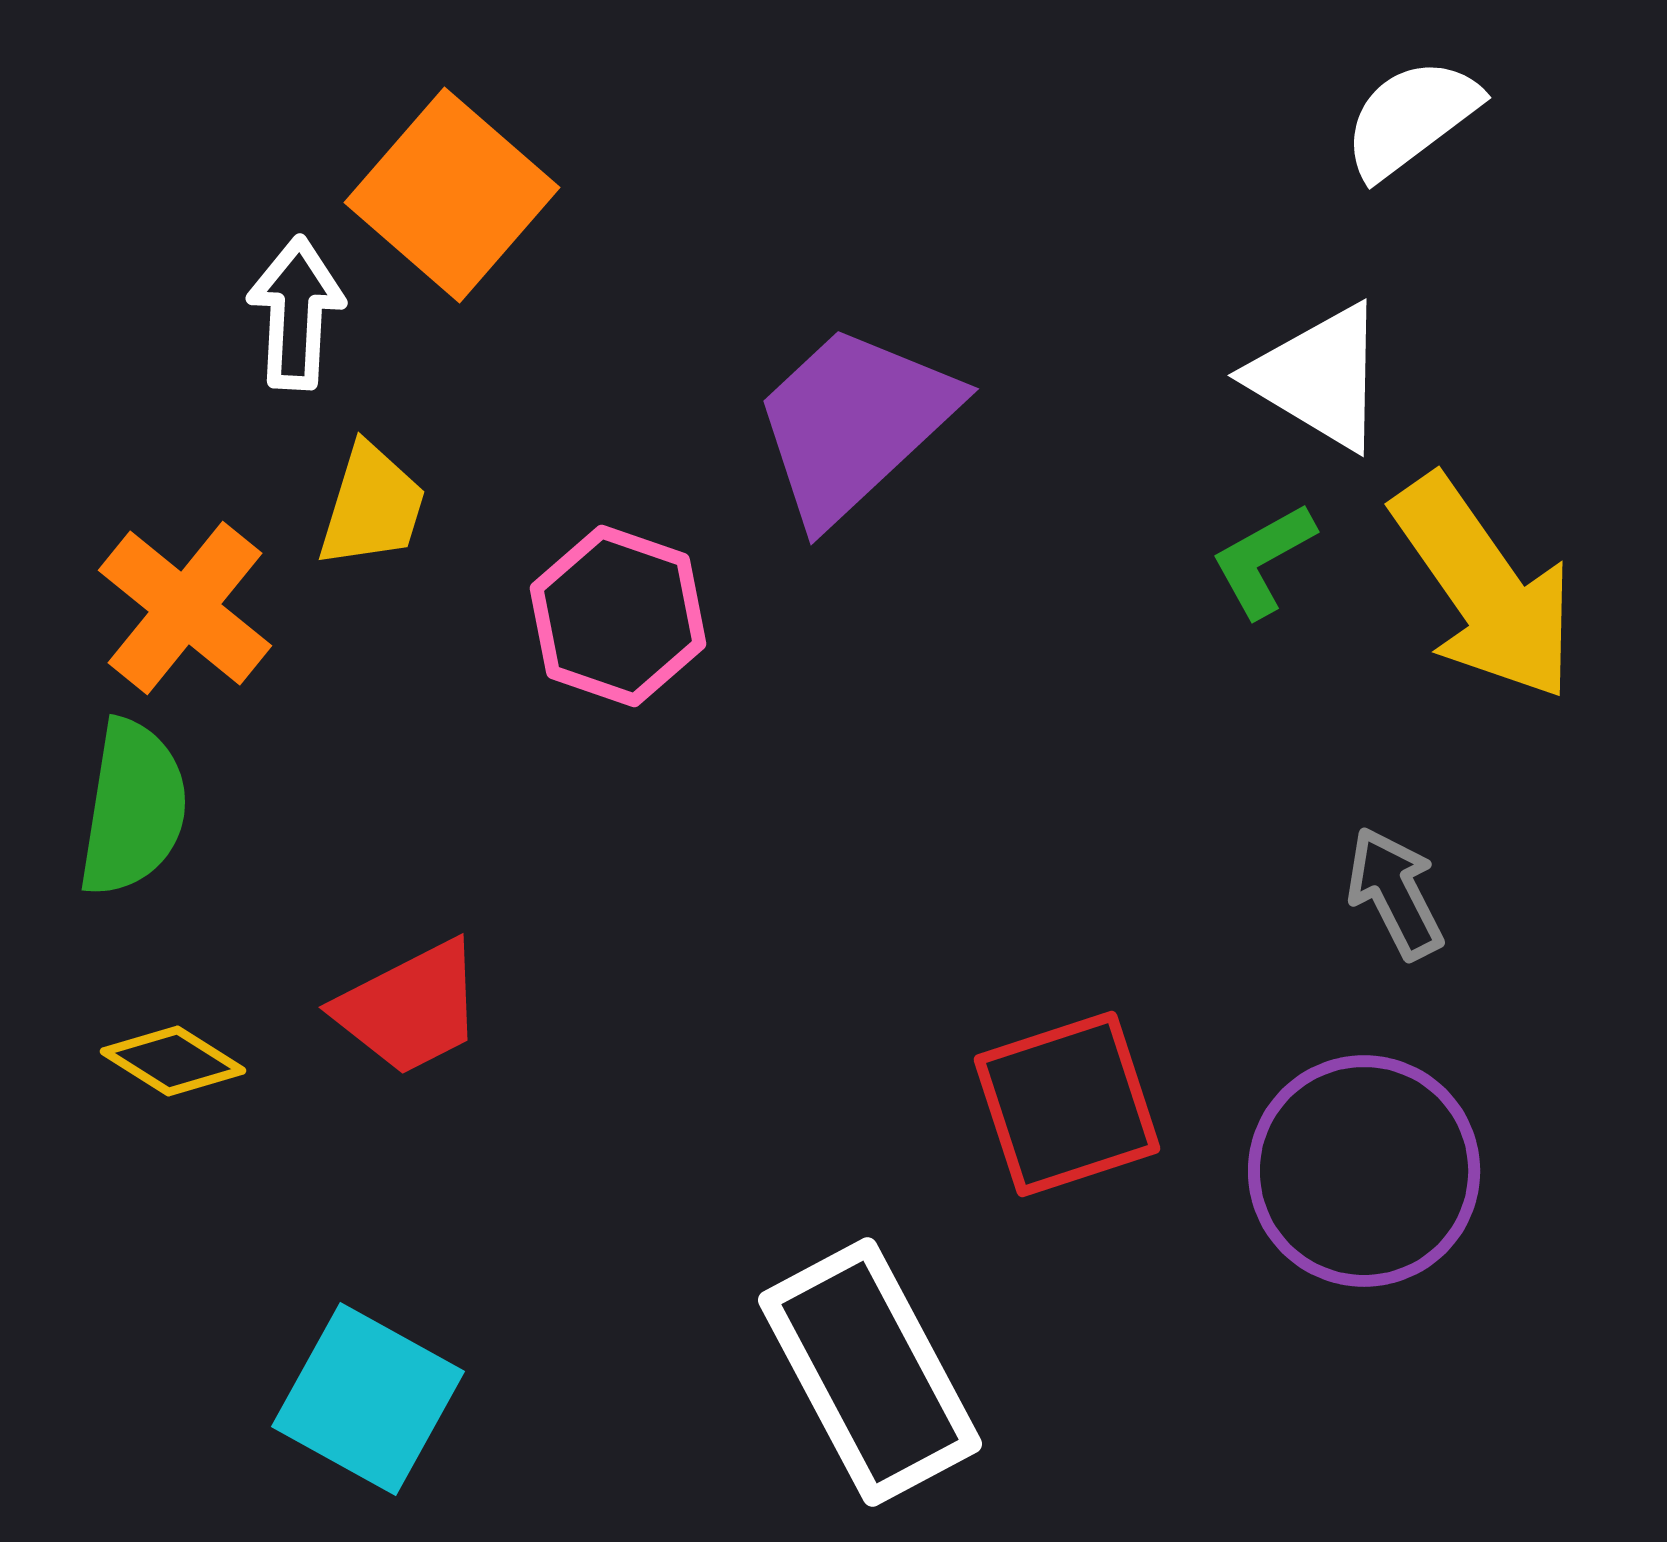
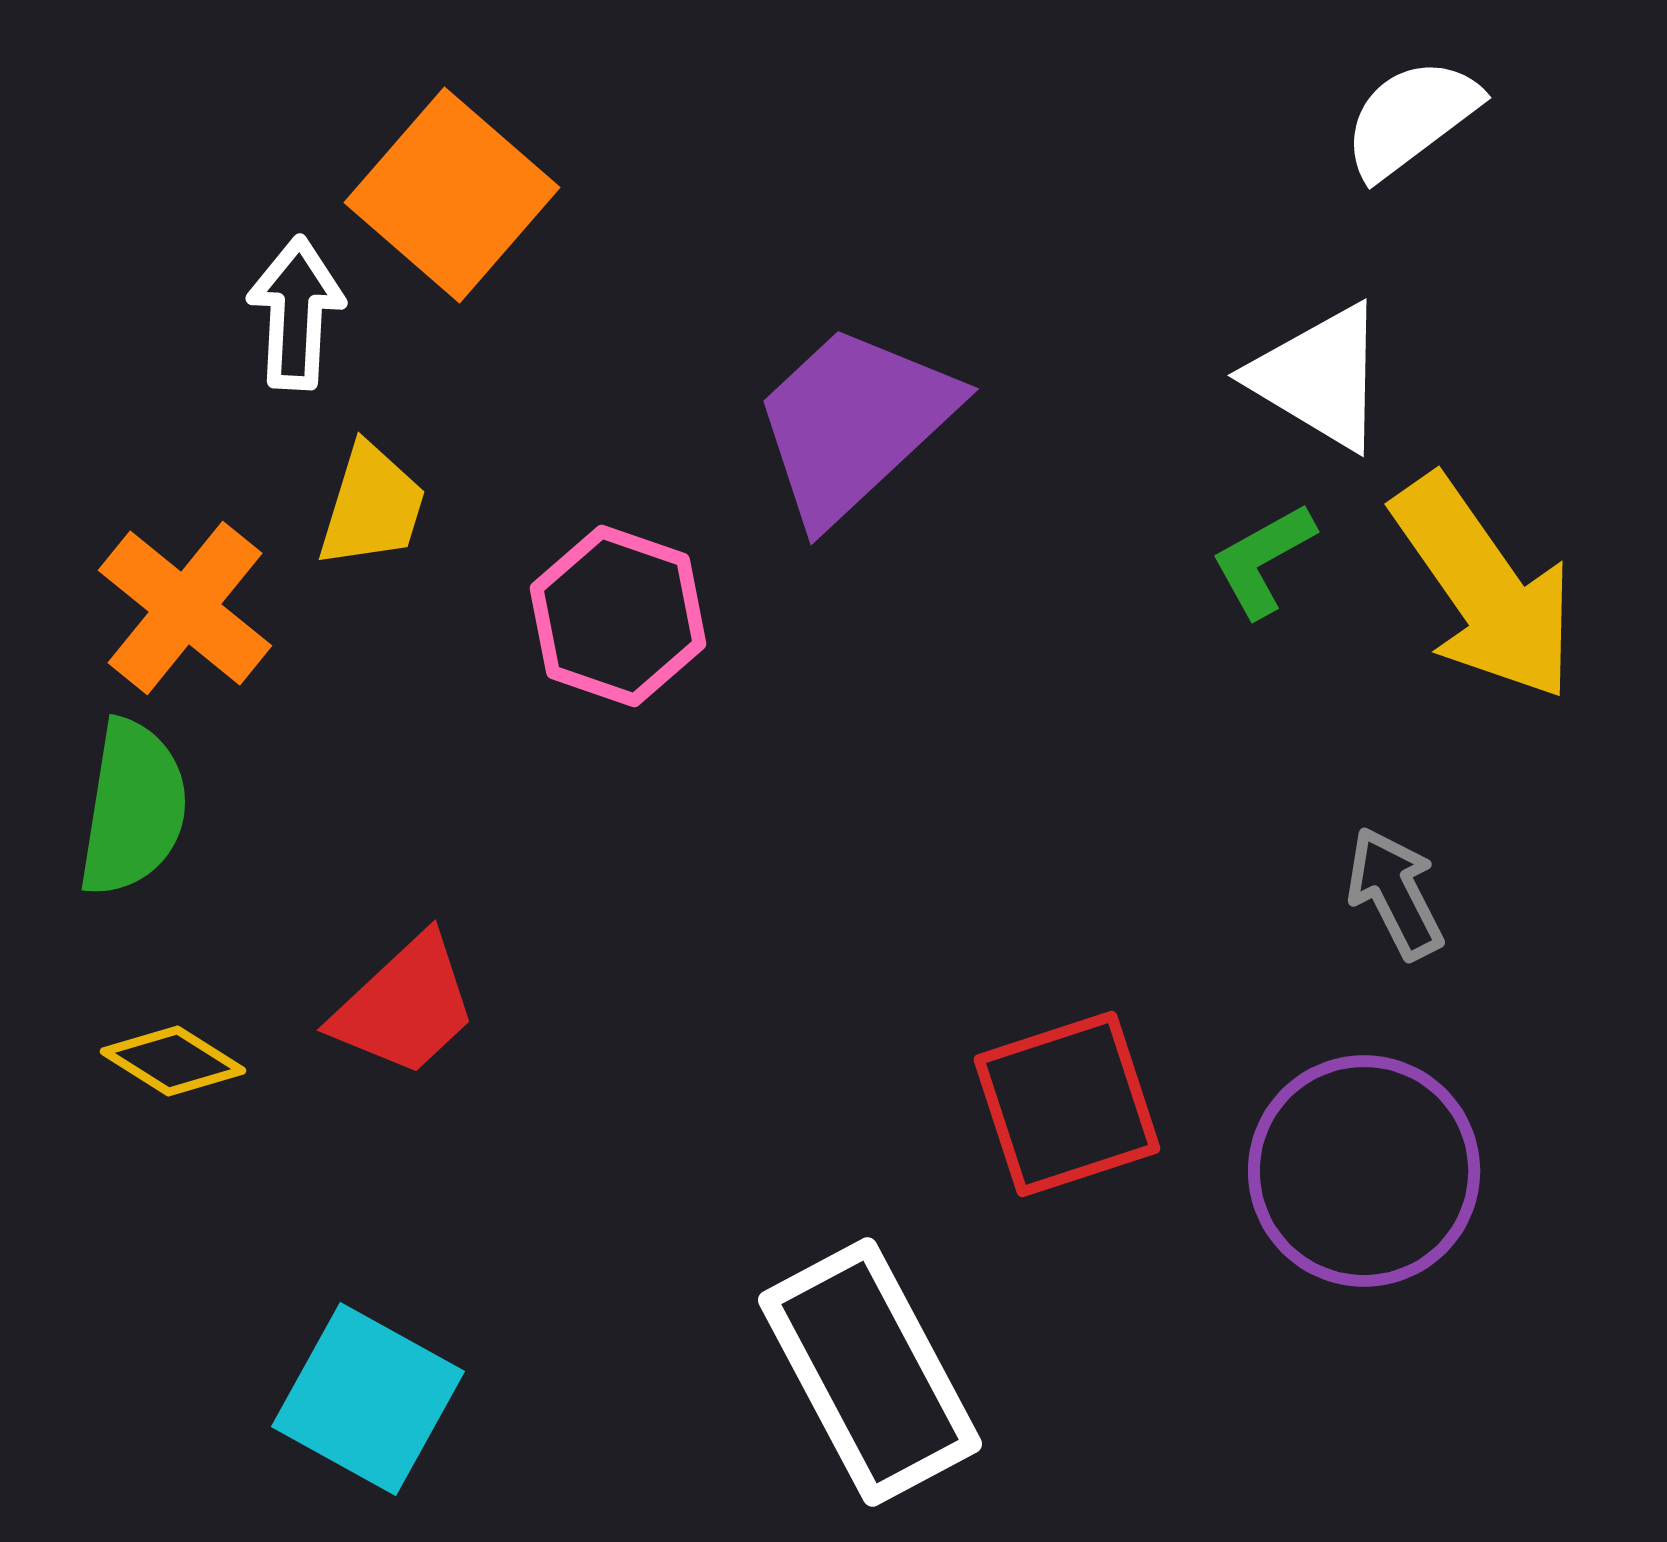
red trapezoid: moved 5 px left, 2 px up; rotated 16 degrees counterclockwise
